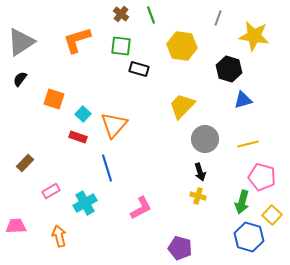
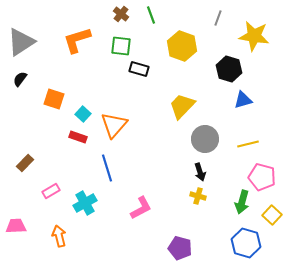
yellow hexagon: rotated 12 degrees clockwise
blue hexagon: moved 3 px left, 6 px down
